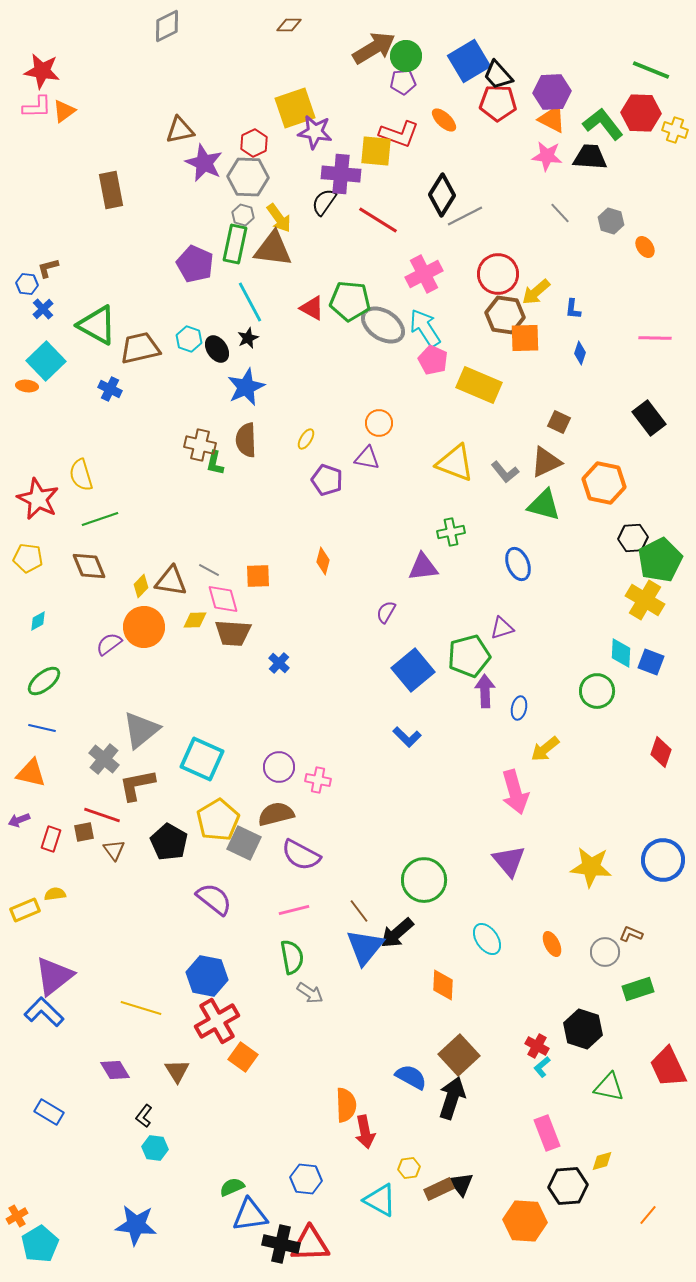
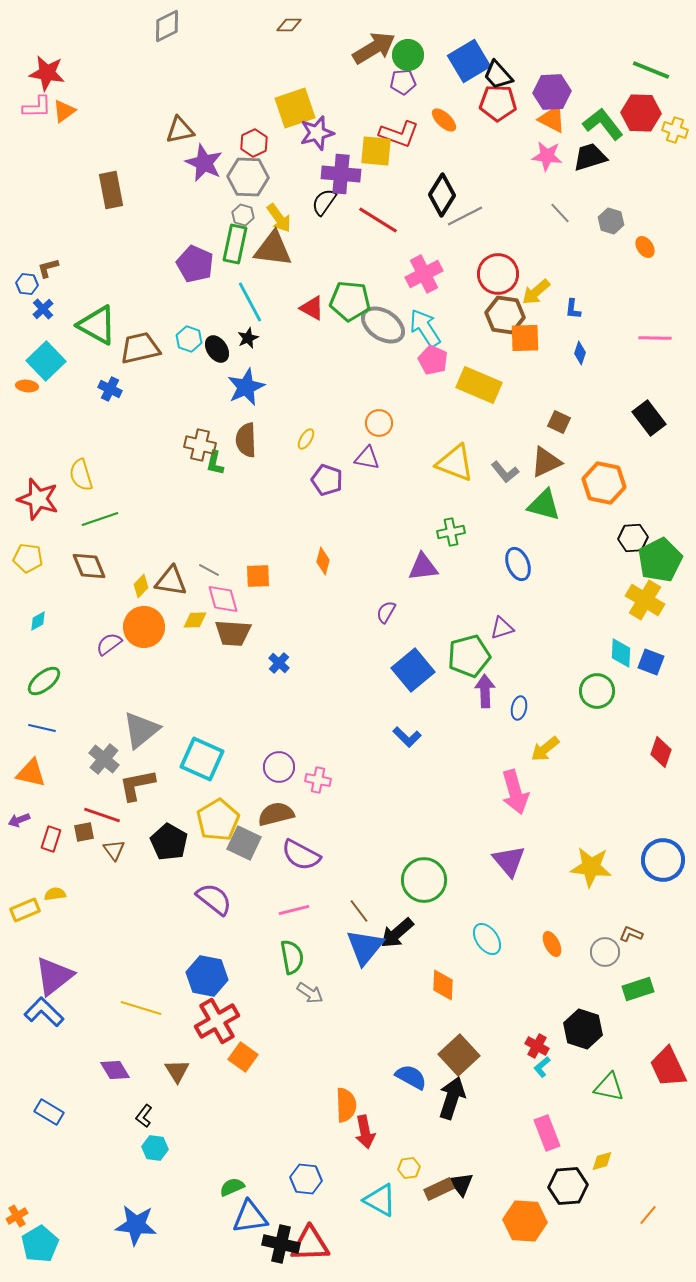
green circle at (406, 56): moved 2 px right, 1 px up
red star at (42, 71): moved 5 px right, 2 px down
purple star at (315, 132): moved 2 px right, 1 px down; rotated 24 degrees counterclockwise
black trapezoid at (590, 157): rotated 21 degrees counterclockwise
red star at (38, 499): rotated 9 degrees counterclockwise
blue triangle at (250, 1215): moved 2 px down
